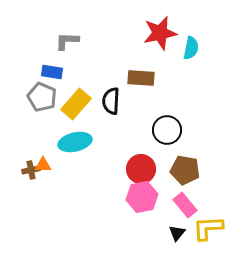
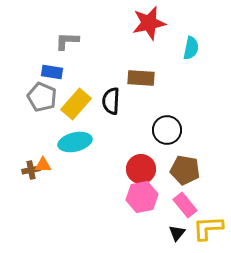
red star: moved 11 px left, 10 px up
